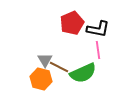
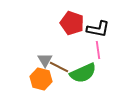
red pentagon: rotated 30 degrees counterclockwise
